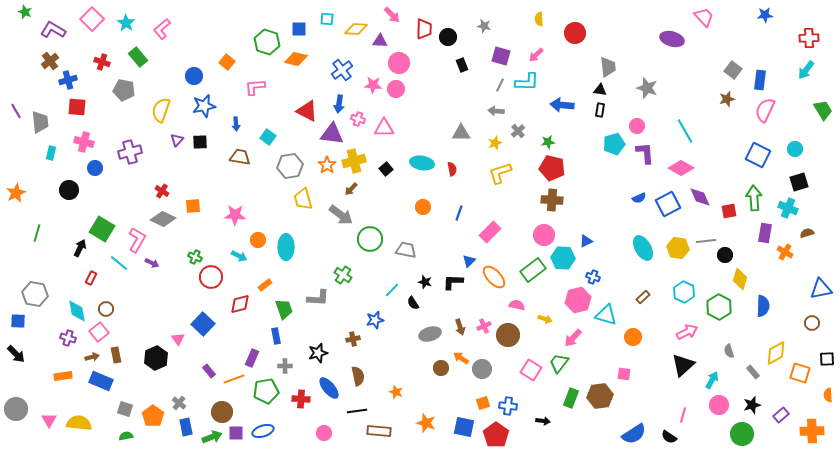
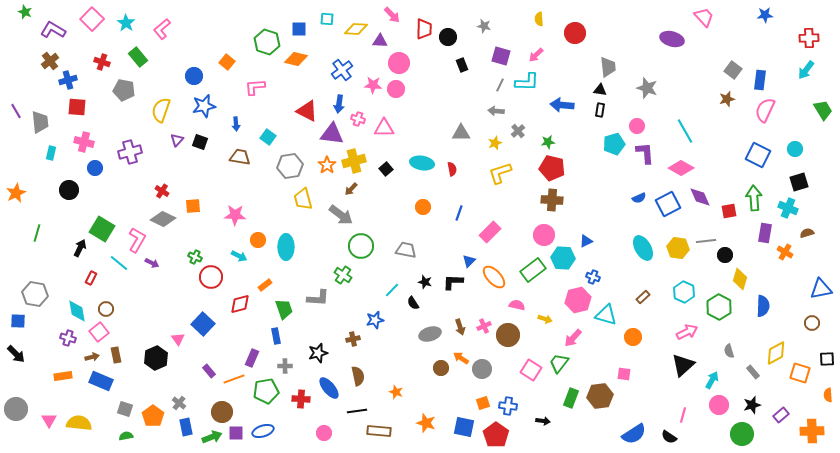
black square at (200, 142): rotated 21 degrees clockwise
green circle at (370, 239): moved 9 px left, 7 px down
